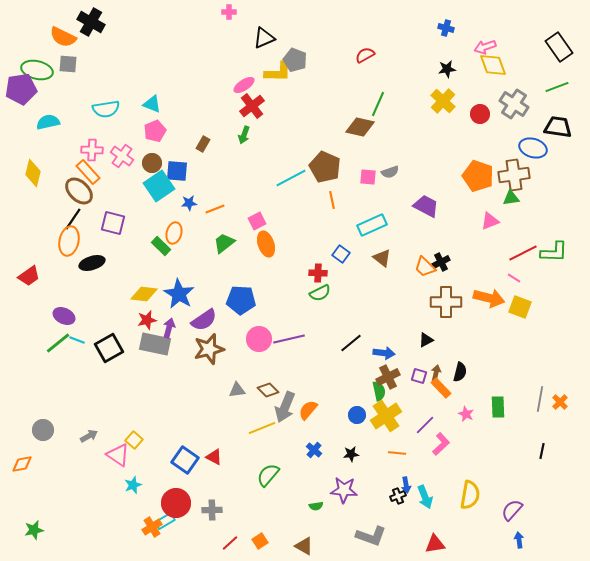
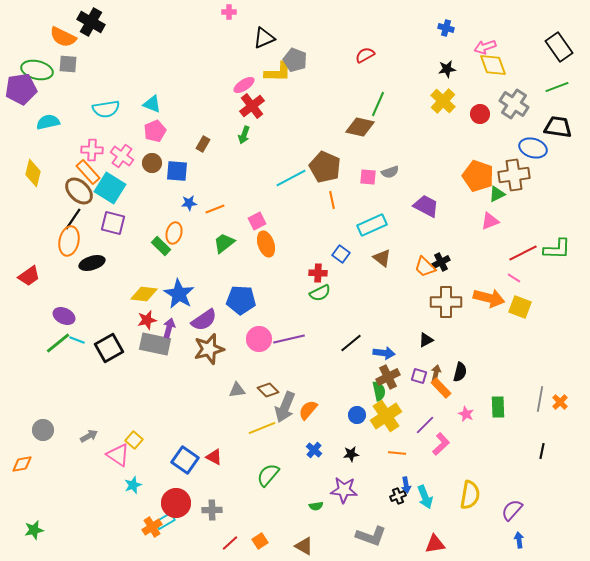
cyan square at (159, 186): moved 49 px left, 2 px down; rotated 24 degrees counterclockwise
green triangle at (511, 198): moved 14 px left, 4 px up; rotated 18 degrees counterclockwise
green L-shape at (554, 252): moved 3 px right, 3 px up
